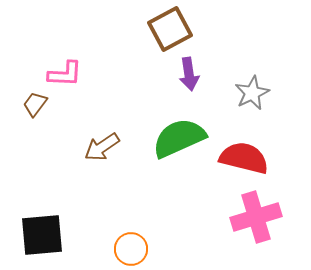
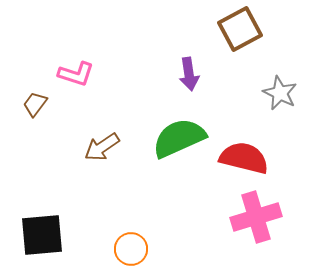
brown square: moved 70 px right
pink L-shape: moved 11 px right; rotated 15 degrees clockwise
gray star: moved 28 px right; rotated 20 degrees counterclockwise
